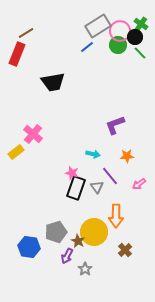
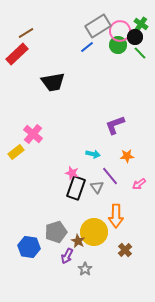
red rectangle: rotated 25 degrees clockwise
